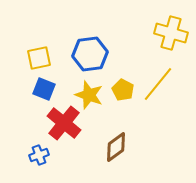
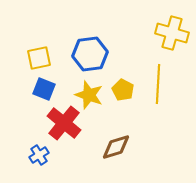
yellow cross: moved 1 px right
yellow line: rotated 36 degrees counterclockwise
brown diamond: rotated 20 degrees clockwise
blue cross: rotated 12 degrees counterclockwise
